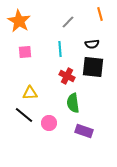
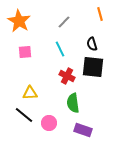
gray line: moved 4 px left
black semicircle: rotated 80 degrees clockwise
cyan line: rotated 21 degrees counterclockwise
purple rectangle: moved 1 px left, 1 px up
